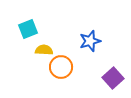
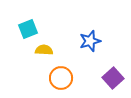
orange circle: moved 11 px down
